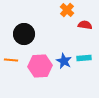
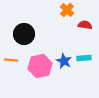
pink hexagon: rotated 10 degrees counterclockwise
